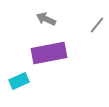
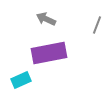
gray line: rotated 18 degrees counterclockwise
cyan rectangle: moved 2 px right, 1 px up
